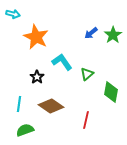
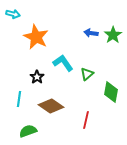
blue arrow: rotated 48 degrees clockwise
cyan L-shape: moved 1 px right, 1 px down
cyan line: moved 5 px up
green semicircle: moved 3 px right, 1 px down
